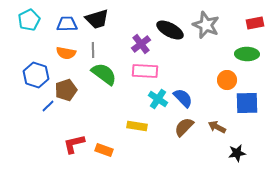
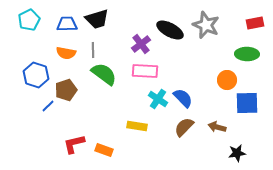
brown arrow: rotated 12 degrees counterclockwise
